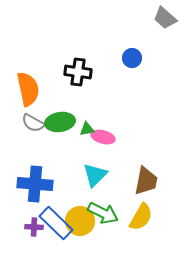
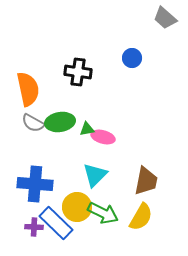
yellow circle: moved 3 px left, 14 px up
